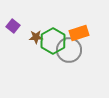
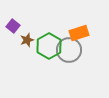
brown star: moved 9 px left, 3 px down; rotated 16 degrees counterclockwise
green hexagon: moved 4 px left, 5 px down
